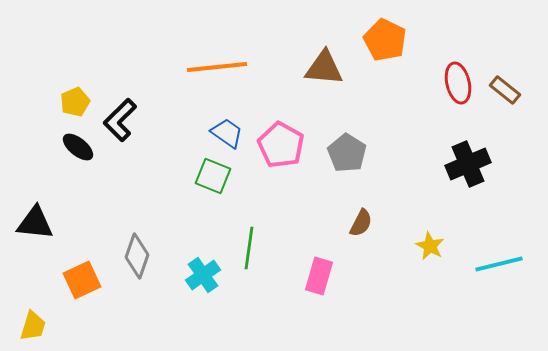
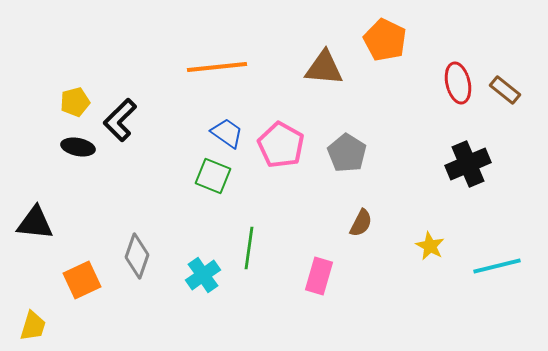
yellow pentagon: rotated 8 degrees clockwise
black ellipse: rotated 28 degrees counterclockwise
cyan line: moved 2 px left, 2 px down
